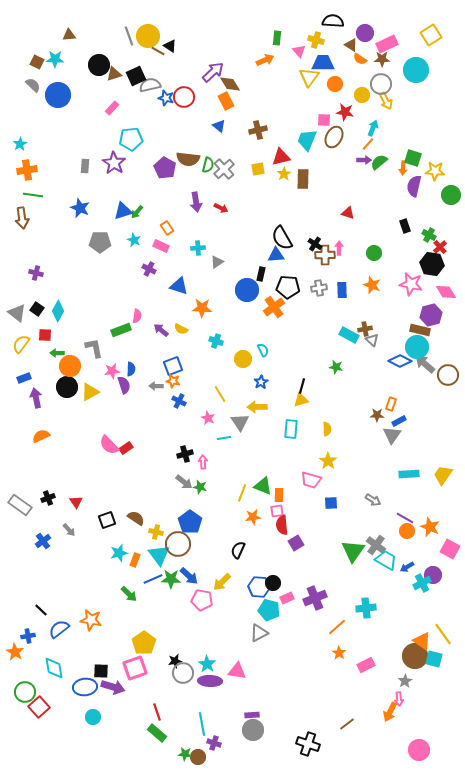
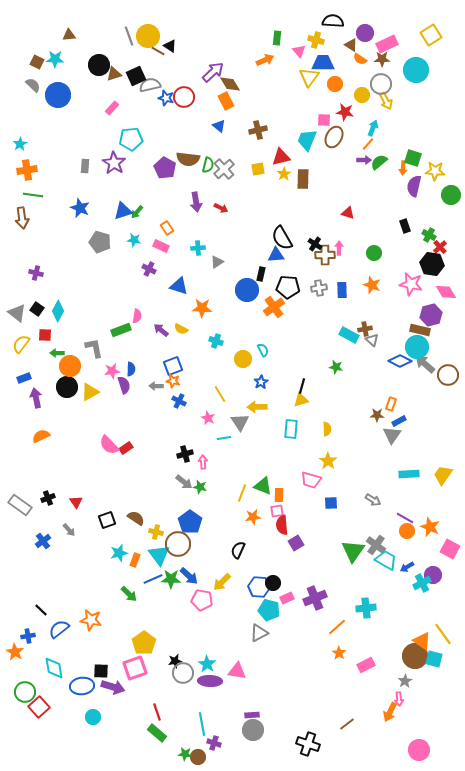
cyan star at (134, 240): rotated 16 degrees counterclockwise
gray pentagon at (100, 242): rotated 15 degrees clockwise
blue ellipse at (85, 687): moved 3 px left, 1 px up
